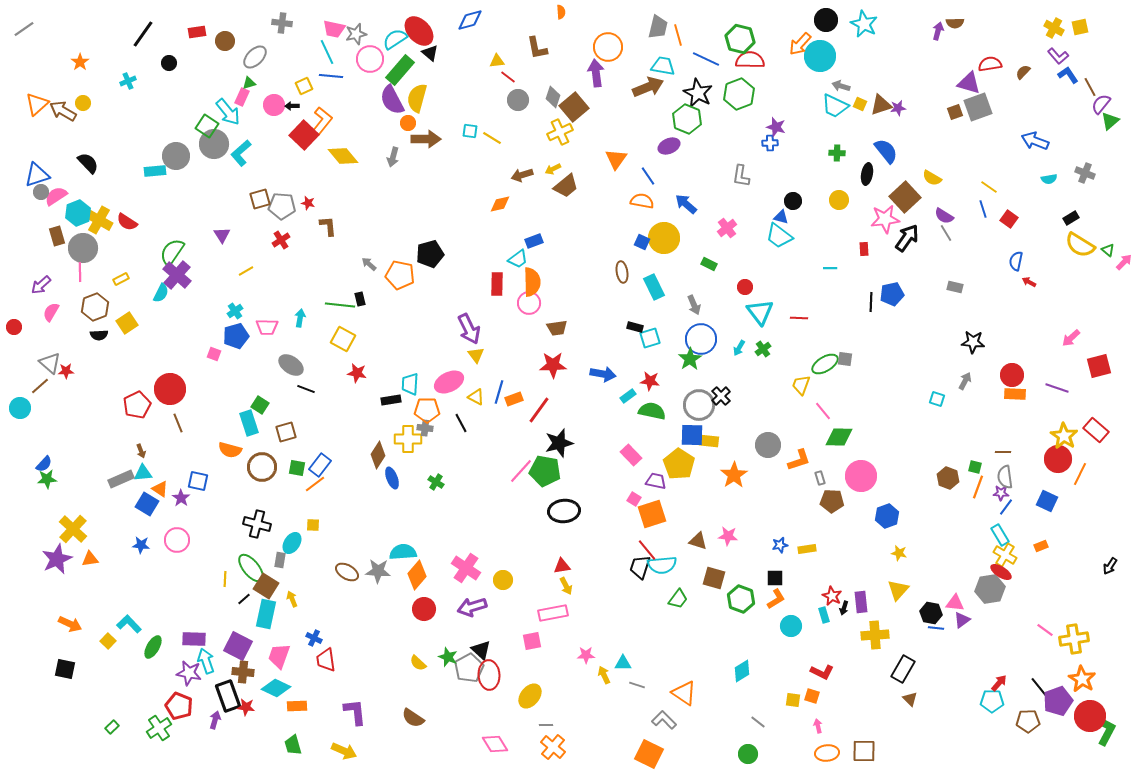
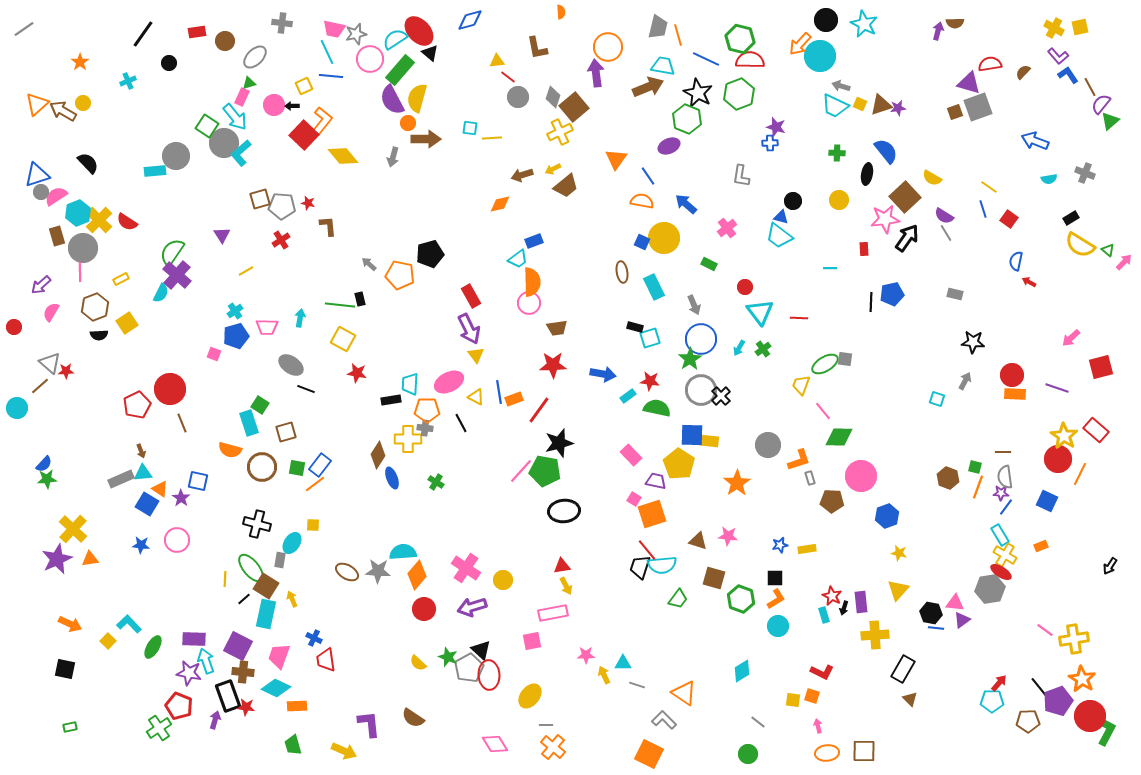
gray circle at (518, 100): moved 3 px up
cyan arrow at (228, 112): moved 7 px right, 5 px down
cyan square at (470, 131): moved 3 px up
yellow line at (492, 138): rotated 36 degrees counterclockwise
gray circle at (214, 144): moved 10 px right, 1 px up
yellow cross at (99, 220): rotated 16 degrees clockwise
red rectangle at (497, 284): moved 26 px left, 12 px down; rotated 30 degrees counterclockwise
gray rectangle at (955, 287): moved 7 px down
red square at (1099, 366): moved 2 px right, 1 px down
blue line at (499, 392): rotated 25 degrees counterclockwise
gray circle at (699, 405): moved 2 px right, 15 px up
cyan circle at (20, 408): moved 3 px left
green semicircle at (652, 411): moved 5 px right, 3 px up
brown line at (178, 423): moved 4 px right
orange star at (734, 475): moved 3 px right, 8 px down
gray rectangle at (820, 478): moved 10 px left
cyan circle at (791, 626): moved 13 px left
purple L-shape at (355, 712): moved 14 px right, 12 px down
green rectangle at (112, 727): moved 42 px left; rotated 32 degrees clockwise
